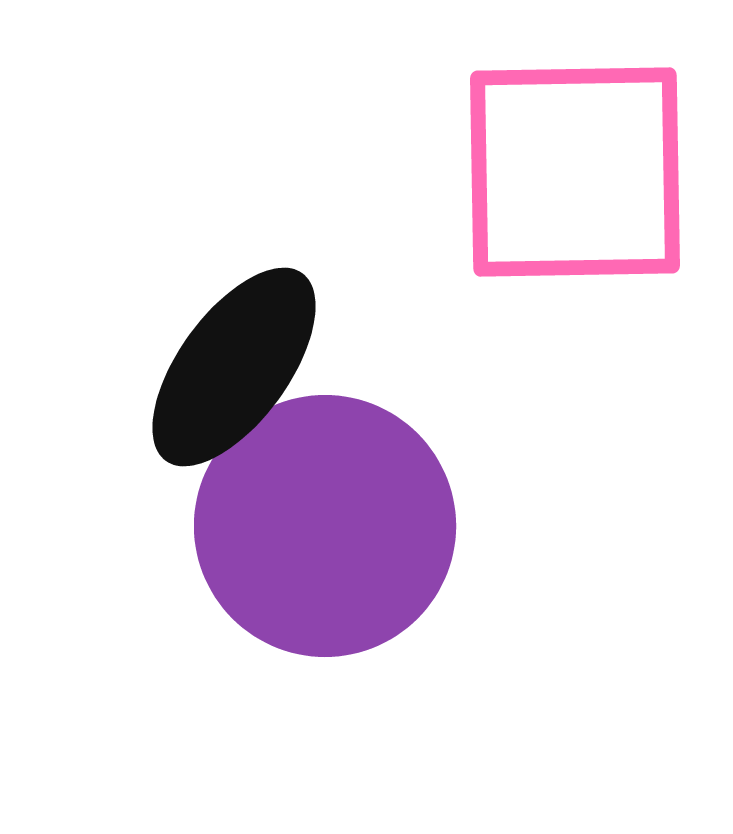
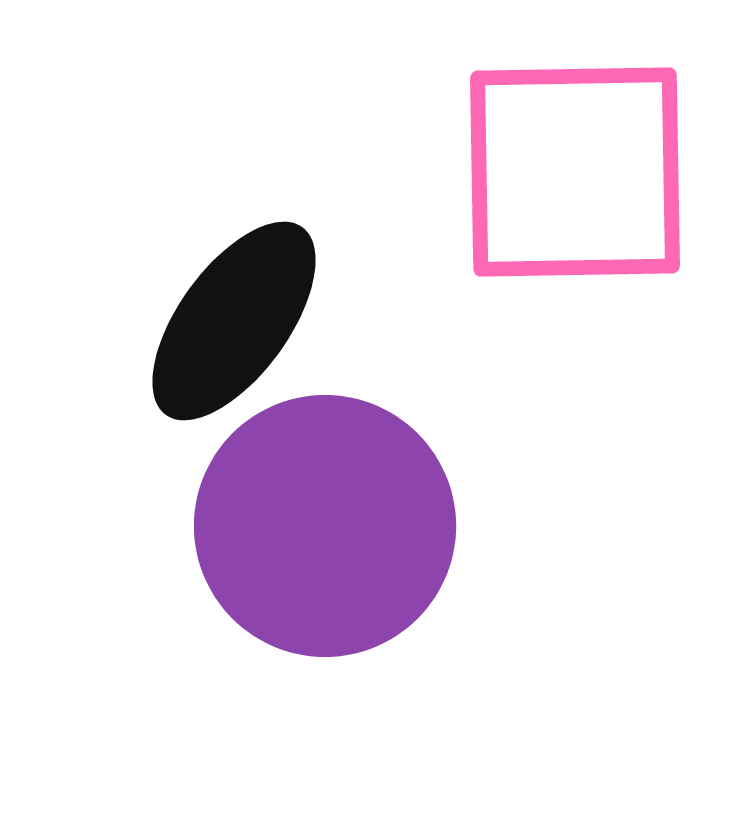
black ellipse: moved 46 px up
